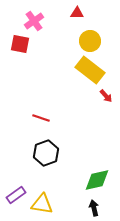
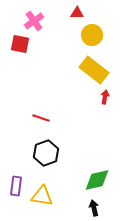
yellow circle: moved 2 px right, 6 px up
yellow rectangle: moved 4 px right
red arrow: moved 1 px left, 1 px down; rotated 128 degrees counterclockwise
purple rectangle: moved 9 px up; rotated 48 degrees counterclockwise
yellow triangle: moved 8 px up
